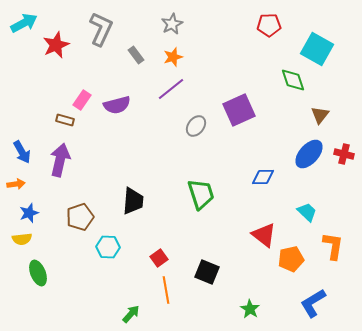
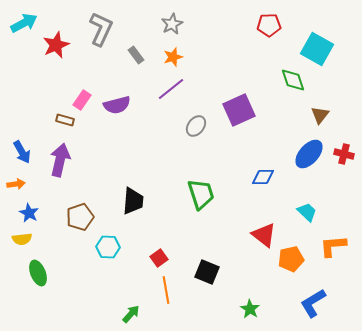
blue star: rotated 24 degrees counterclockwise
orange L-shape: rotated 104 degrees counterclockwise
